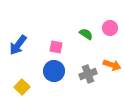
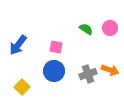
green semicircle: moved 5 px up
orange arrow: moved 2 px left, 5 px down
